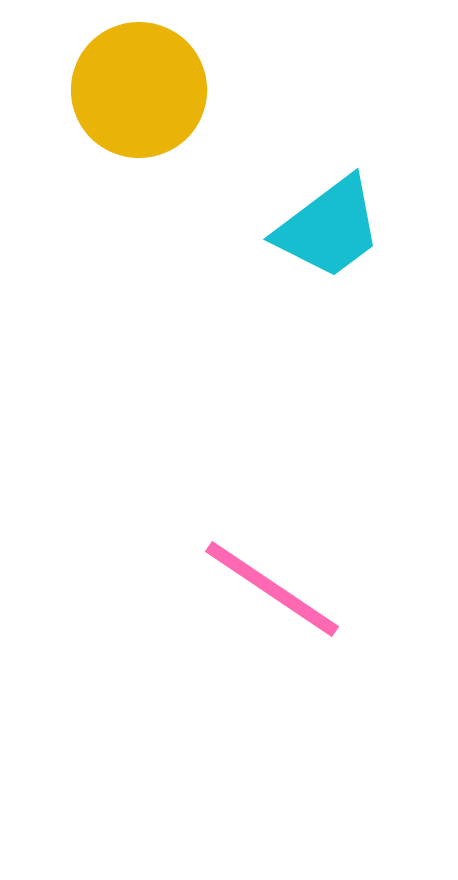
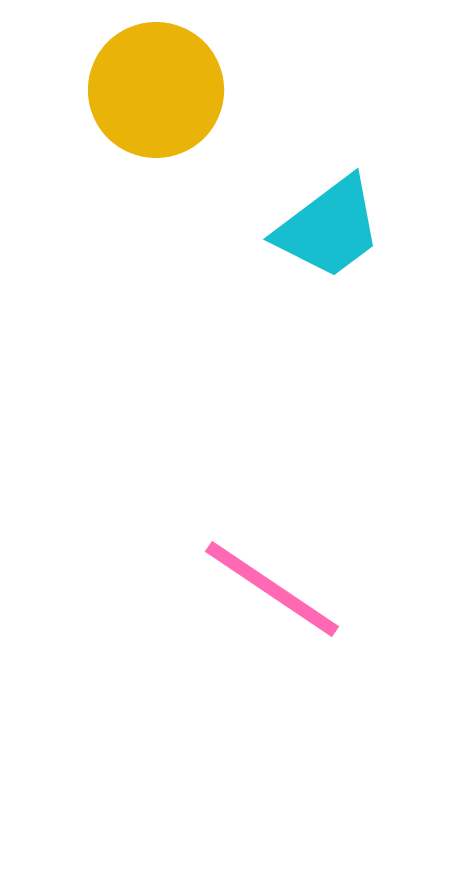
yellow circle: moved 17 px right
